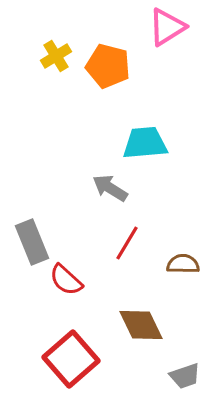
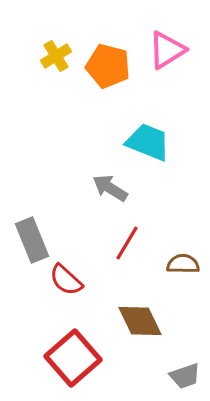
pink triangle: moved 23 px down
cyan trapezoid: moved 3 px right, 1 px up; rotated 27 degrees clockwise
gray rectangle: moved 2 px up
brown diamond: moved 1 px left, 4 px up
red square: moved 2 px right, 1 px up
